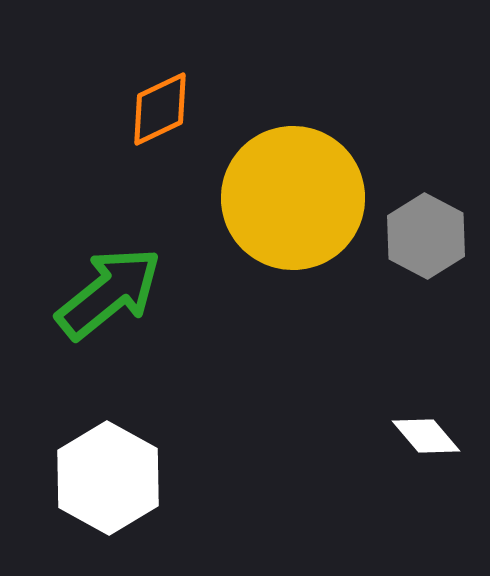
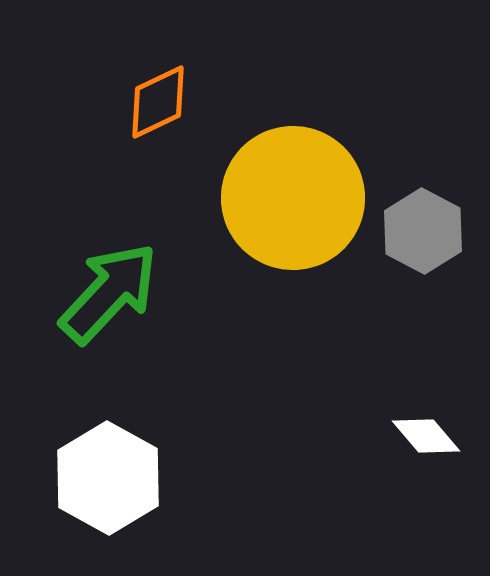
orange diamond: moved 2 px left, 7 px up
gray hexagon: moved 3 px left, 5 px up
green arrow: rotated 8 degrees counterclockwise
